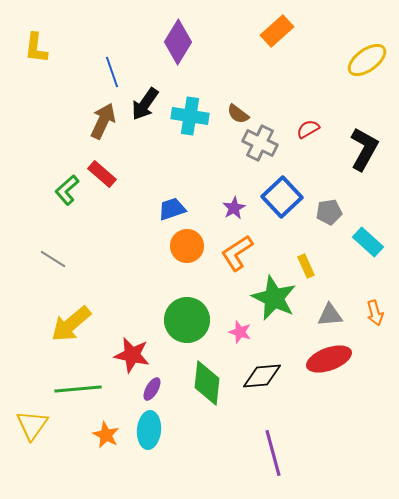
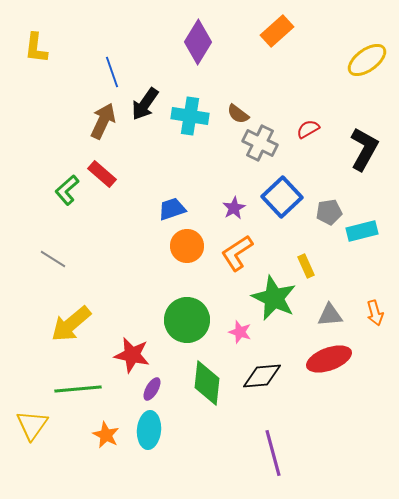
purple diamond: moved 20 px right
cyan rectangle: moved 6 px left, 11 px up; rotated 56 degrees counterclockwise
